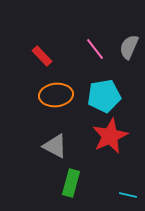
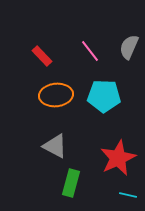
pink line: moved 5 px left, 2 px down
cyan pentagon: rotated 12 degrees clockwise
red star: moved 8 px right, 22 px down
